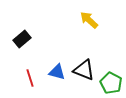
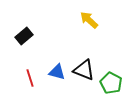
black rectangle: moved 2 px right, 3 px up
